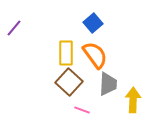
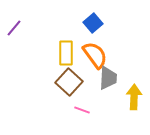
gray trapezoid: moved 6 px up
yellow arrow: moved 1 px right, 3 px up
